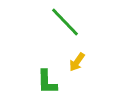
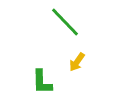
green L-shape: moved 5 px left
